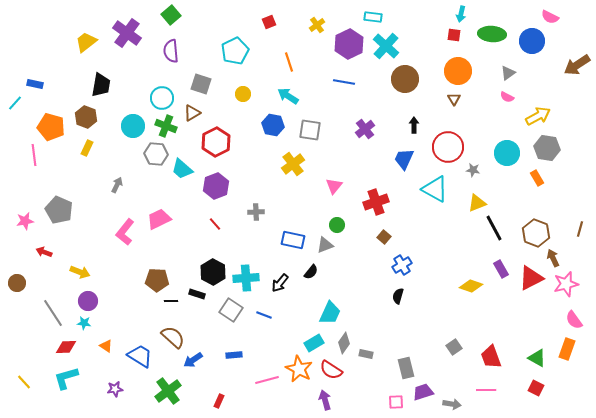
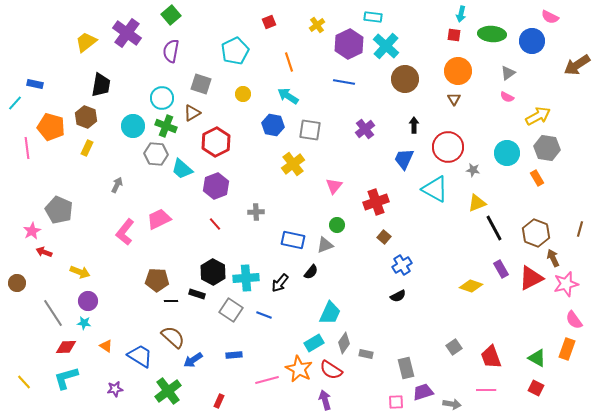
purple semicircle at (171, 51): rotated 15 degrees clockwise
pink line at (34, 155): moved 7 px left, 7 px up
pink star at (25, 221): moved 7 px right, 10 px down; rotated 18 degrees counterclockwise
black semicircle at (398, 296): rotated 133 degrees counterclockwise
